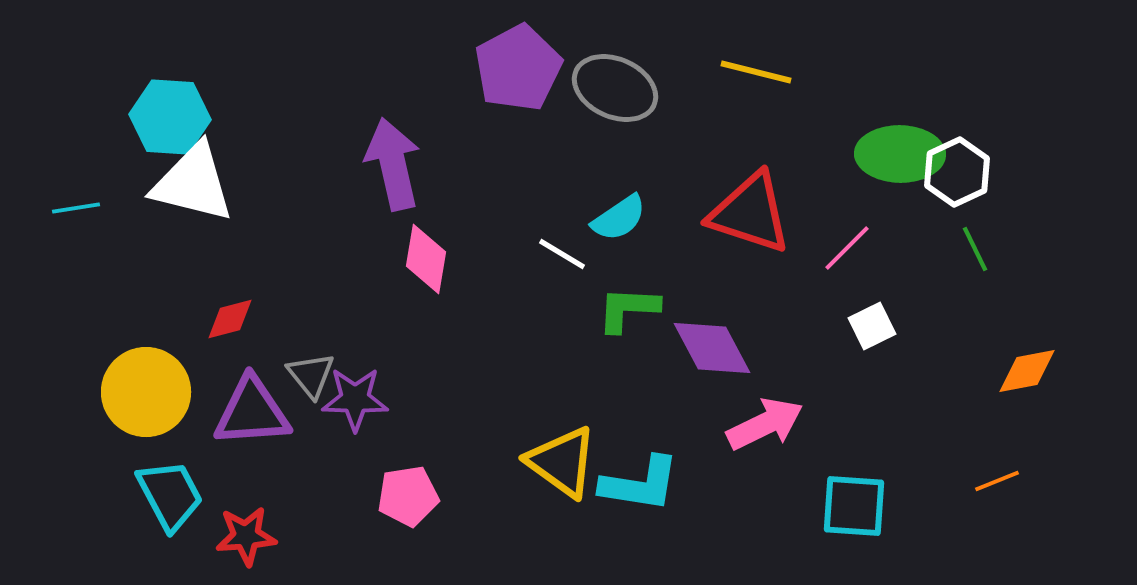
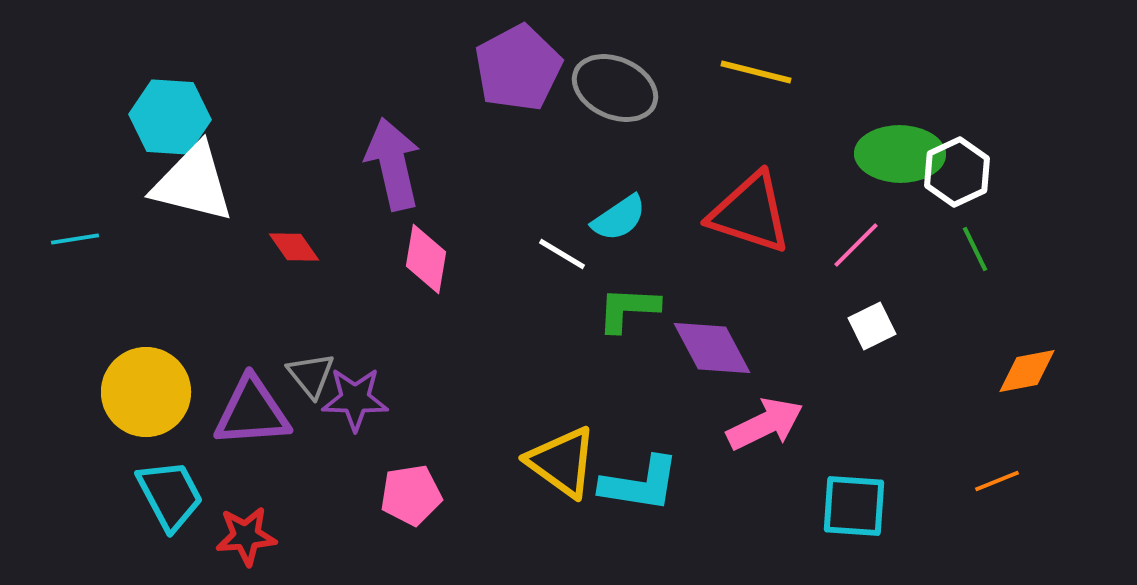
cyan line: moved 1 px left, 31 px down
pink line: moved 9 px right, 3 px up
red diamond: moved 64 px right, 72 px up; rotated 70 degrees clockwise
pink pentagon: moved 3 px right, 1 px up
